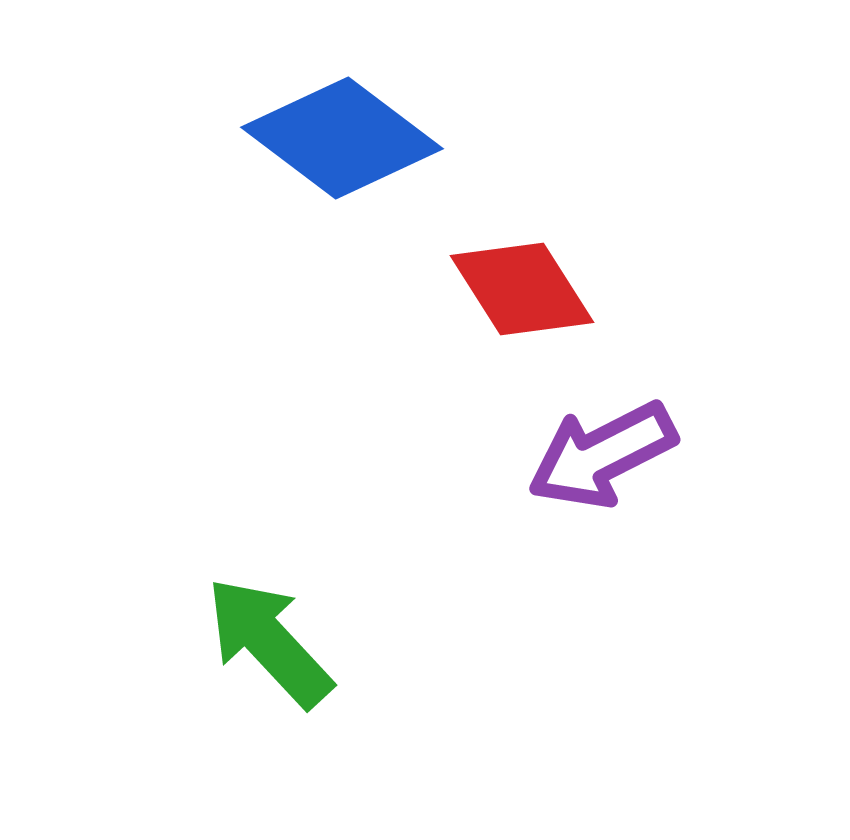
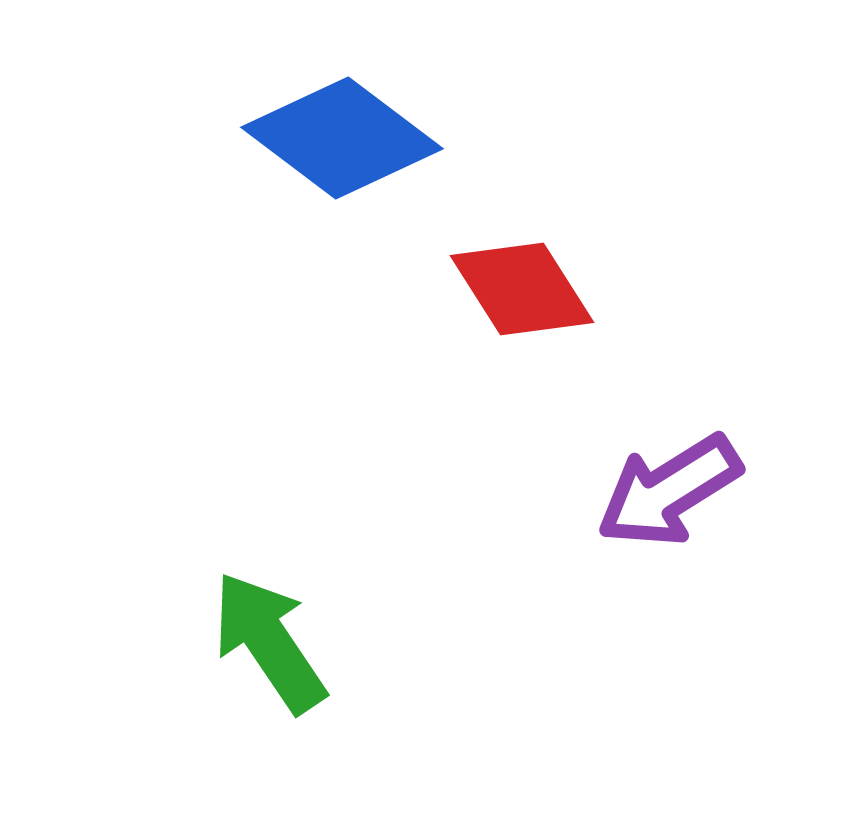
purple arrow: moved 67 px right, 36 px down; rotated 5 degrees counterclockwise
green arrow: rotated 9 degrees clockwise
